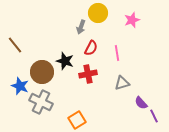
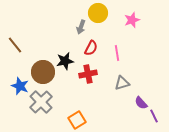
black star: rotated 30 degrees counterclockwise
brown circle: moved 1 px right
gray cross: rotated 20 degrees clockwise
